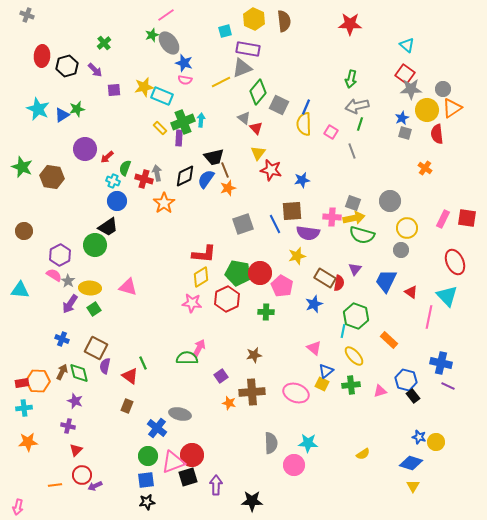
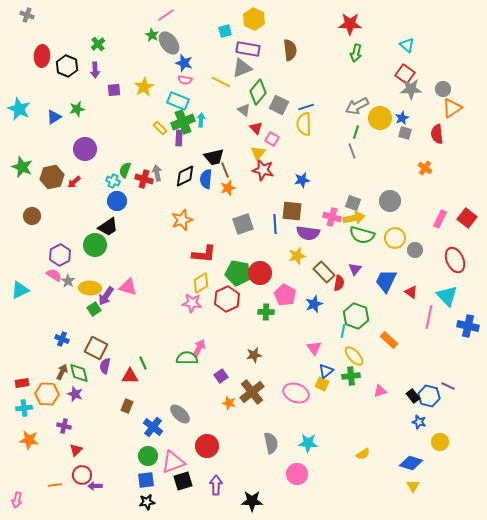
brown semicircle at (284, 21): moved 6 px right, 29 px down
green star at (152, 35): rotated 24 degrees counterclockwise
green cross at (104, 43): moved 6 px left, 1 px down
black hexagon at (67, 66): rotated 20 degrees counterclockwise
purple arrow at (95, 70): rotated 42 degrees clockwise
green arrow at (351, 79): moved 5 px right, 26 px up
yellow line at (221, 82): rotated 54 degrees clockwise
yellow star at (144, 87): rotated 18 degrees counterclockwise
cyan rectangle at (162, 96): moved 16 px right, 5 px down
gray arrow at (357, 106): rotated 15 degrees counterclockwise
blue line at (306, 107): rotated 49 degrees clockwise
cyan star at (38, 109): moved 19 px left
yellow circle at (427, 110): moved 47 px left, 8 px down
blue triangle at (62, 115): moved 8 px left, 2 px down
gray triangle at (244, 118): moved 8 px up
green line at (360, 124): moved 4 px left, 8 px down
pink square at (331, 132): moved 59 px left, 7 px down
red arrow at (107, 157): moved 33 px left, 25 px down
green semicircle at (125, 168): moved 2 px down
red star at (271, 170): moved 8 px left
brown hexagon at (52, 177): rotated 20 degrees counterclockwise
blue semicircle at (206, 179): rotated 30 degrees counterclockwise
orange star at (164, 203): moved 18 px right, 17 px down; rotated 15 degrees clockwise
brown square at (292, 211): rotated 10 degrees clockwise
pink cross at (332, 217): rotated 12 degrees clockwise
red square at (467, 218): rotated 30 degrees clockwise
pink rectangle at (443, 219): moved 3 px left
blue line at (275, 224): rotated 24 degrees clockwise
yellow circle at (407, 228): moved 12 px left, 10 px down
brown circle at (24, 231): moved 8 px right, 15 px up
gray circle at (401, 250): moved 14 px right
red ellipse at (455, 262): moved 2 px up
yellow diamond at (201, 277): moved 6 px down
brown rectangle at (325, 278): moved 1 px left, 6 px up; rotated 15 degrees clockwise
pink pentagon at (282, 286): moved 3 px right, 9 px down
cyan triangle at (20, 290): rotated 30 degrees counterclockwise
purple arrow at (70, 304): moved 36 px right, 8 px up
pink triangle at (314, 348): rotated 14 degrees clockwise
blue cross at (441, 363): moved 27 px right, 37 px up
red triangle at (130, 376): rotated 36 degrees counterclockwise
blue hexagon at (406, 380): moved 23 px right, 16 px down
orange hexagon at (38, 381): moved 9 px right, 13 px down
green cross at (351, 385): moved 9 px up
brown cross at (252, 392): rotated 35 degrees counterclockwise
purple star at (75, 401): moved 7 px up
gray ellipse at (180, 414): rotated 30 degrees clockwise
purple cross at (68, 426): moved 4 px left
blue cross at (157, 428): moved 4 px left, 1 px up
blue star at (419, 437): moved 15 px up
orange star at (28, 442): moved 1 px right, 2 px up; rotated 12 degrees clockwise
yellow circle at (436, 442): moved 4 px right
gray semicircle at (271, 443): rotated 10 degrees counterclockwise
red circle at (192, 455): moved 15 px right, 9 px up
pink circle at (294, 465): moved 3 px right, 9 px down
black square at (188, 477): moved 5 px left, 4 px down
purple arrow at (95, 486): rotated 24 degrees clockwise
pink arrow at (18, 507): moved 1 px left, 7 px up
